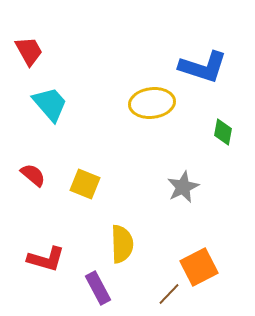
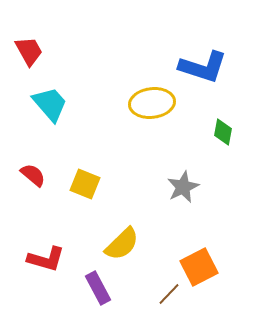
yellow semicircle: rotated 48 degrees clockwise
